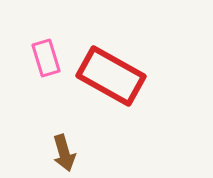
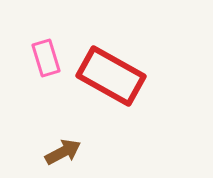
brown arrow: moved 1 px left, 1 px up; rotated 102 degrees counterclockwise
